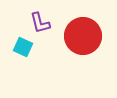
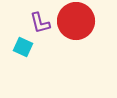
red circle: moved 7 px left, 15 px up
